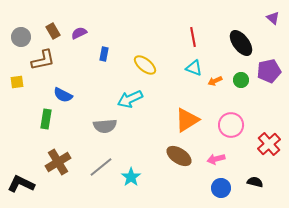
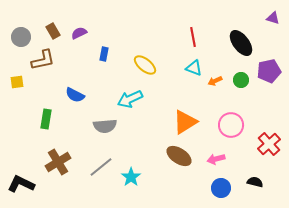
purple triangle: rotated 24 degrees counterclockwise
blue semicircle: moved 12 px right
orange triangle: moved 2 px left, 2 px down
